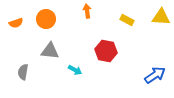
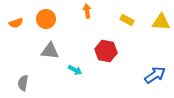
yellow triangle: moved 5 px down
gray semicircle: moved 11 px down
